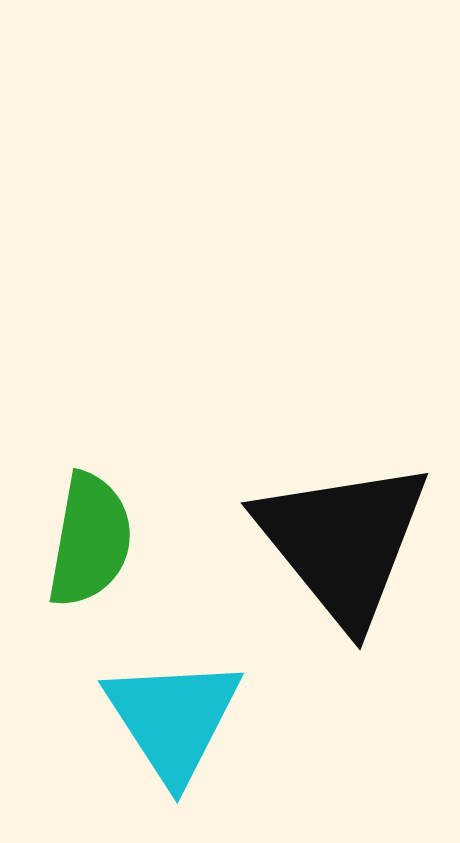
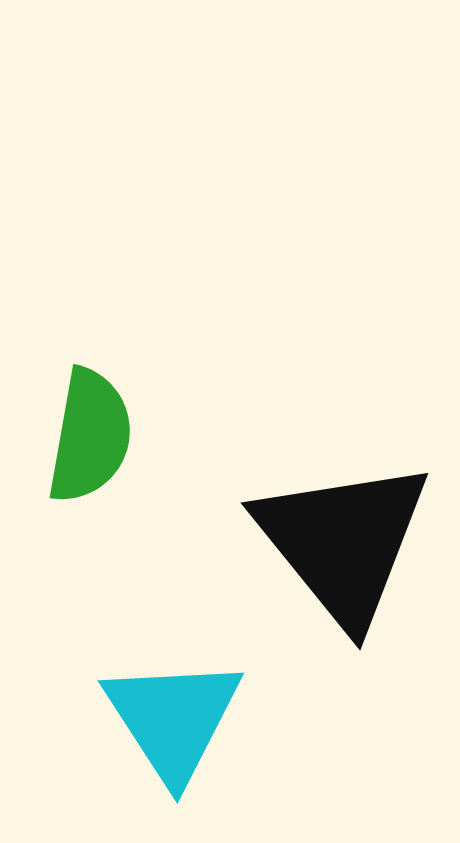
green semicircle: moved 104 px up
